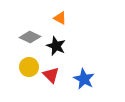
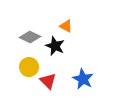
orange triangle: moved 6 px right, 8 px down
black star: moved 1 px left
red triangle: moved 3 px left, 6 px down
blue star: moved 1 px left
